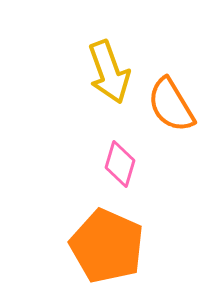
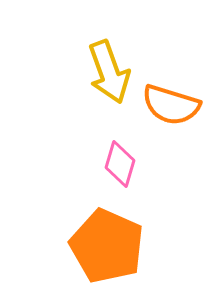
orange semicircle: rotated 42 degrees counterclockwise
